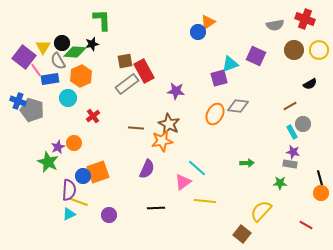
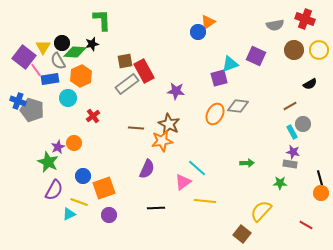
orange square at (98, 172): moved 6 px right, 16 px down
purple semicircle at (69, 190): moved 15 px left; rotated 25 degrees clockwise
